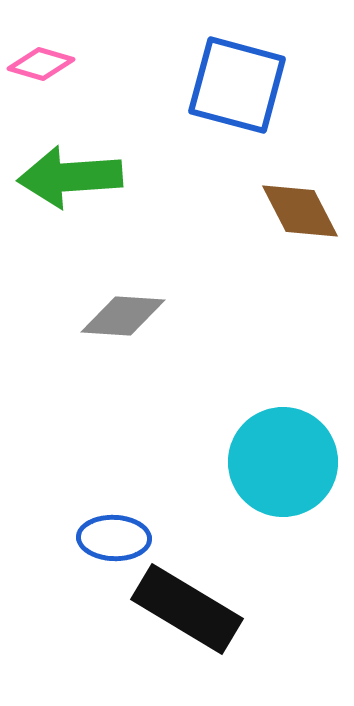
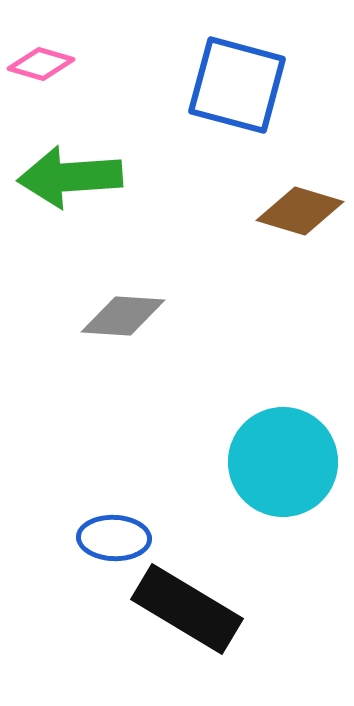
brown diamond: rotated 46 degrees counterclockwise
